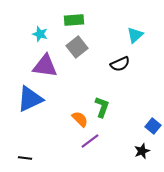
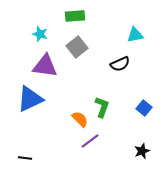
green rectangle: moved 1 px right, 4 px up
cyan triangle: rotated 30 degrees clockwise
blue square: moved 9 px left, 18 px up
